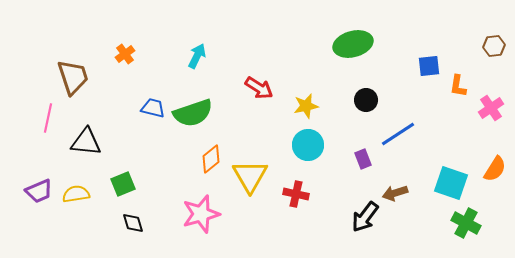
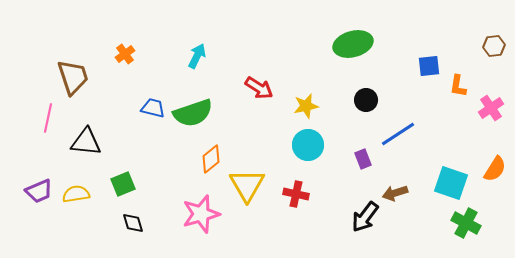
yellow triangle: moved 3 px left, 9 px down
